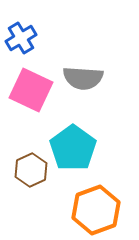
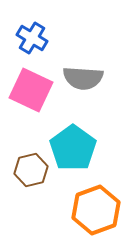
blue cross: moved 11 px right; rotated 28 degrees counterclockwise
brown hexagon: rotated 12 degrees clockwise
